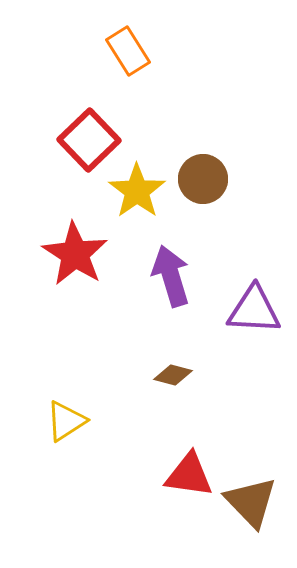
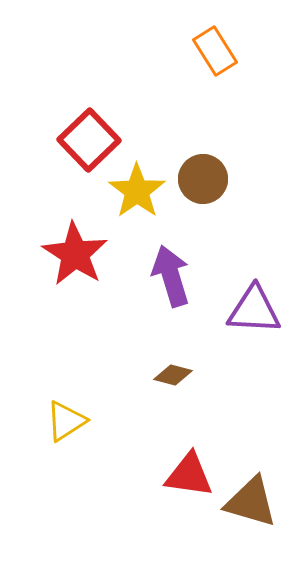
orange rectangle: moved 87 px right
brown triangle: rotated 30 degrees counterclockwise
